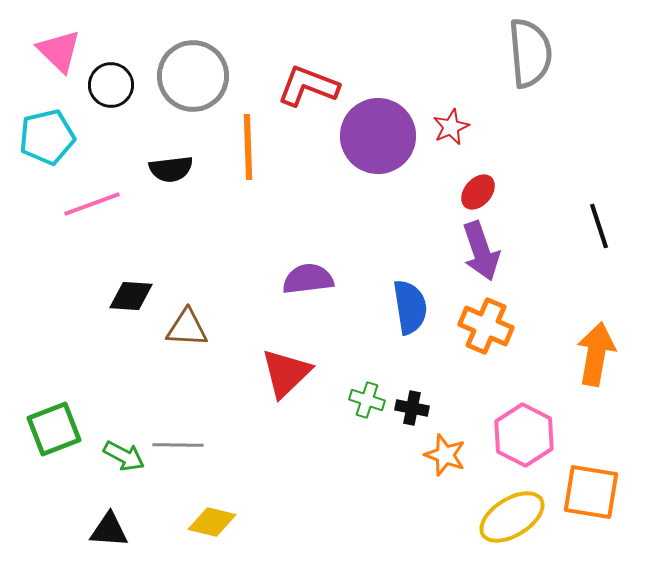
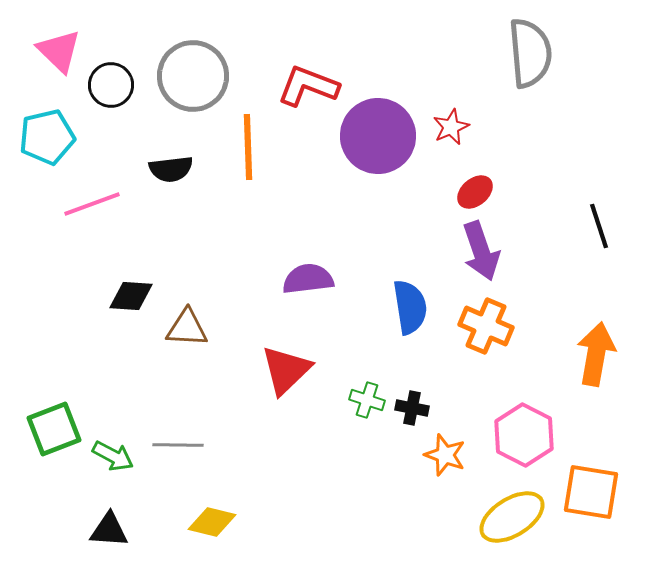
red ellipse: moved 3 px left; rotated 9 degrees clockwise
red triangle: moved 3 px up
green arrow: moved 11 px left
